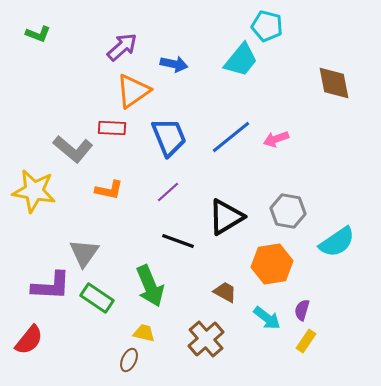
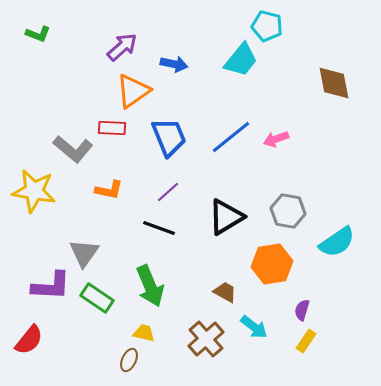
black line: moved 19 px left, 13 px up
cyan arrow: moved 13 px left, 9 px down
